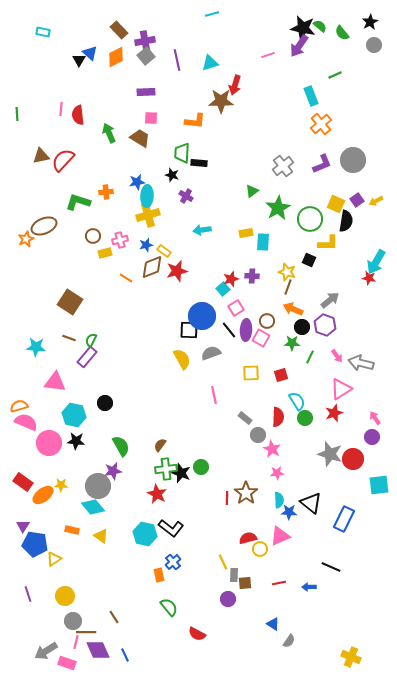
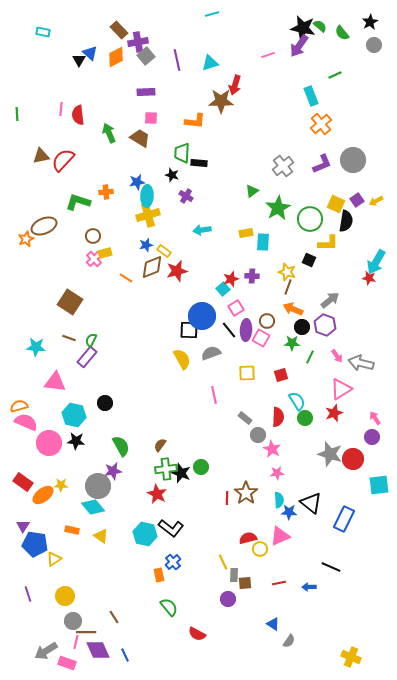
purple cross at (145, 41): moved 7 px left, 1 px down
pink cross at (120, 240): moved 26 px left, 19 px down; rotated 28 degrees counterclockwise
yellow square at (251, 373): moved 4 px left
